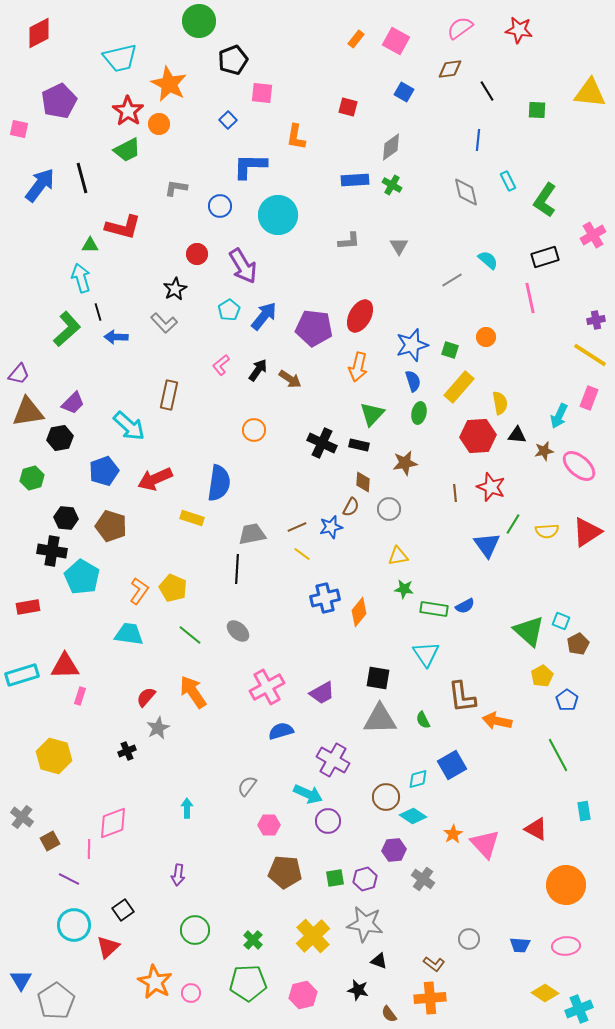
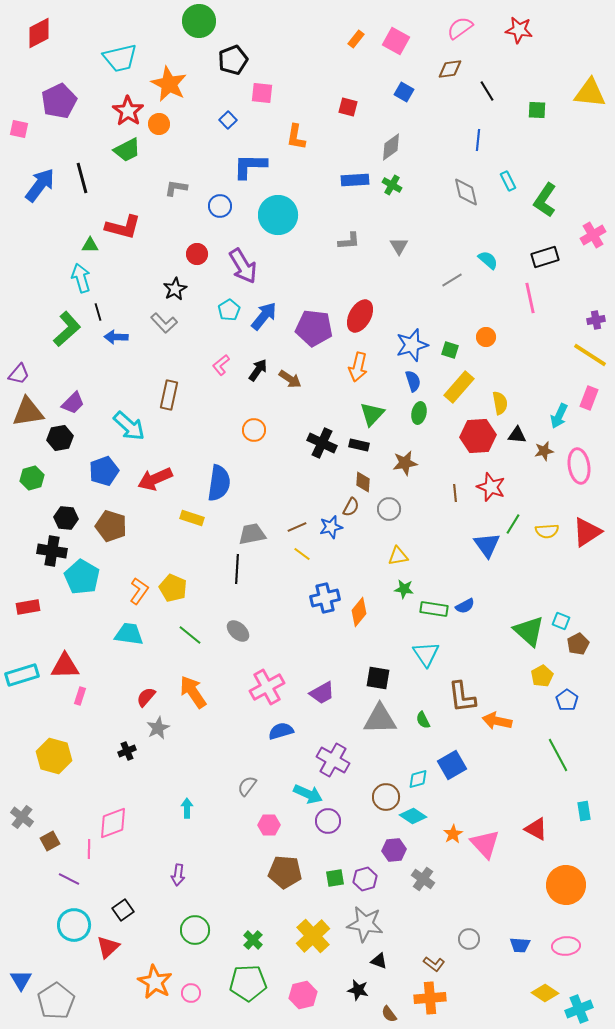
pink ellipse at (579, 466): rotated 40 degrees clockwise
